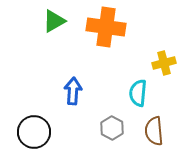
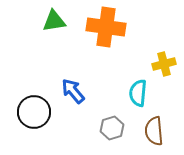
green triangle: rotated 20 degrees clockwise
yellow cross: moved 1 px down
blue arrow: rotated 44 degrees counterclockwise
gray hexagon: rotated 15 degrees clockwise
black circle: moved 20 px up
